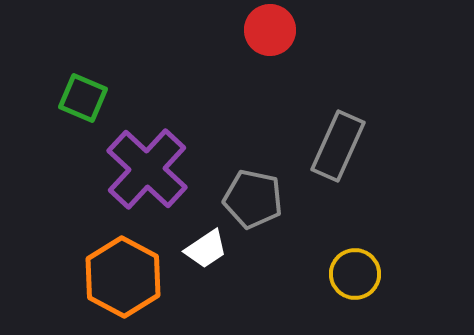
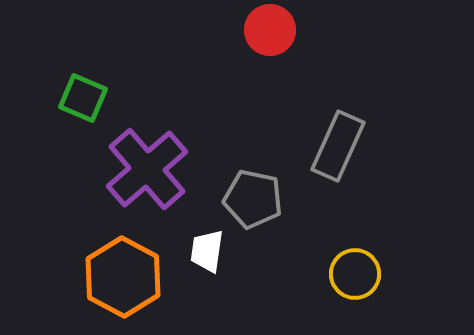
purple cross: rotated 6 degrees clockwise
white trapezoid: moved 1 px right, 2 px down; rotated 132 degrees clockwise
